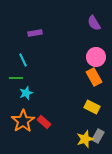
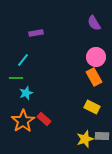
purple rectangle: moved 1 px right
cyan line: rotated 64 degrees clockwise
red rectangle: moved 3 px up
gray rectangle: moved 4 px right; rotated 64 degrees clockwise
